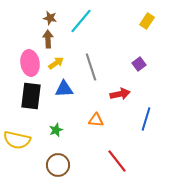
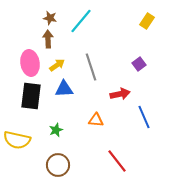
yellow arrow: moved 1 px right, 2 px down
blue line: moved 2 px left, 2 px up; rotated 40 degrees counterclockwise
